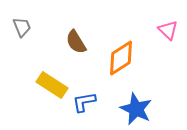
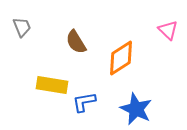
yellow rectangle: rotated 24 degrees counterclockwise
